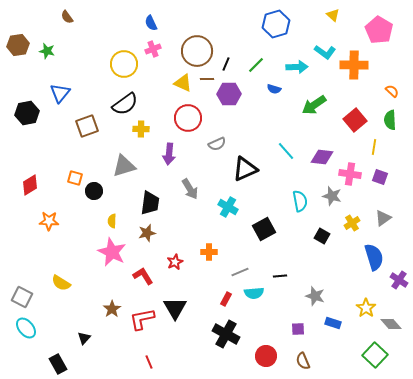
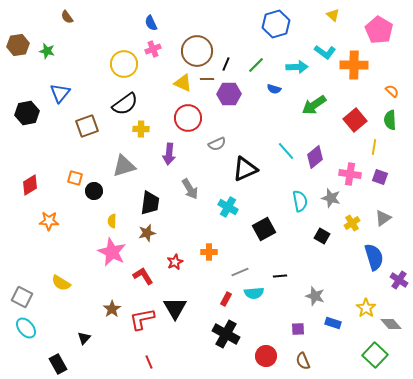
purple diamond at (322, 157): moved 7 px left; rotated 45 degrees counterclockwise
gray star at (332, 196): moved 1 px left, 2 px down
